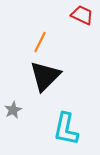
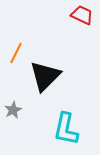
orange line: moved 24 px left, 11 px down
